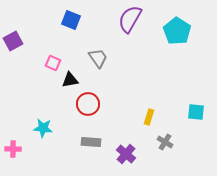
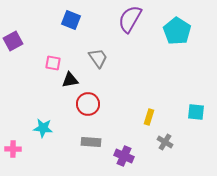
pink square: rotated 14 degrees counterclockwise
purple cross: moved 2 px left, 2 px down; rotated 18 degrees counterclockwise
